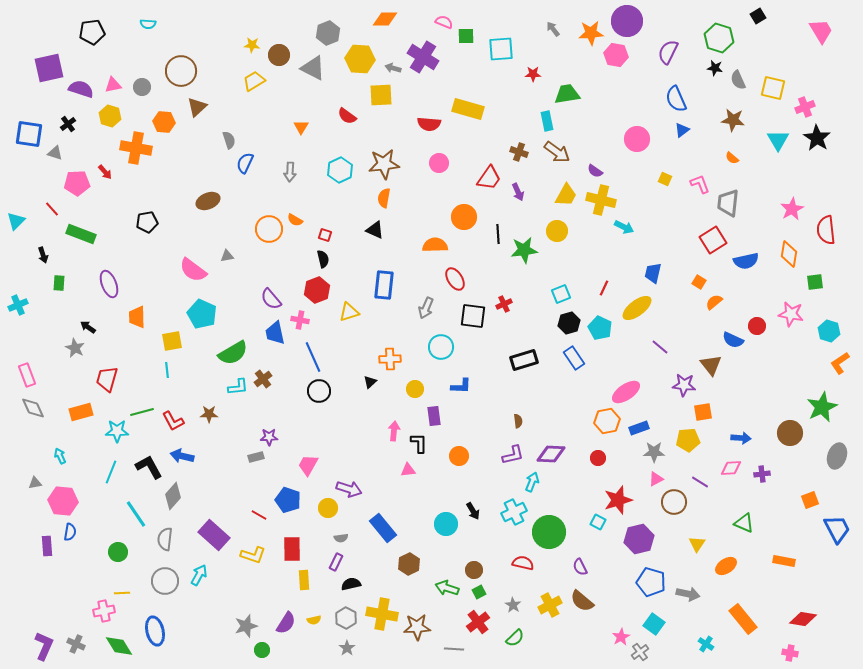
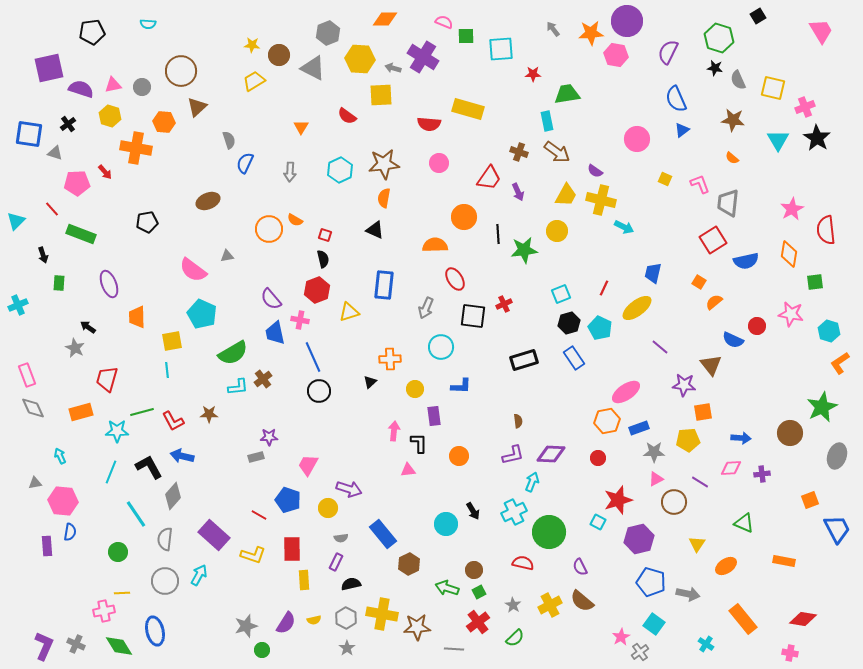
blue rectangle at (383, 528): moved 6 px down
